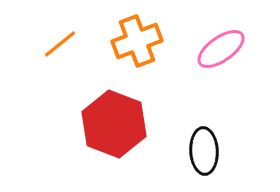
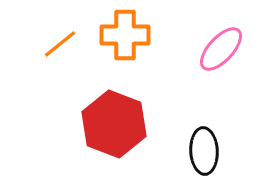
orange cross: moved 12 px left, 6 px up; rotated 21 degrees clockwise
pink ellipse: rotated 12 degrees counterclockwise
